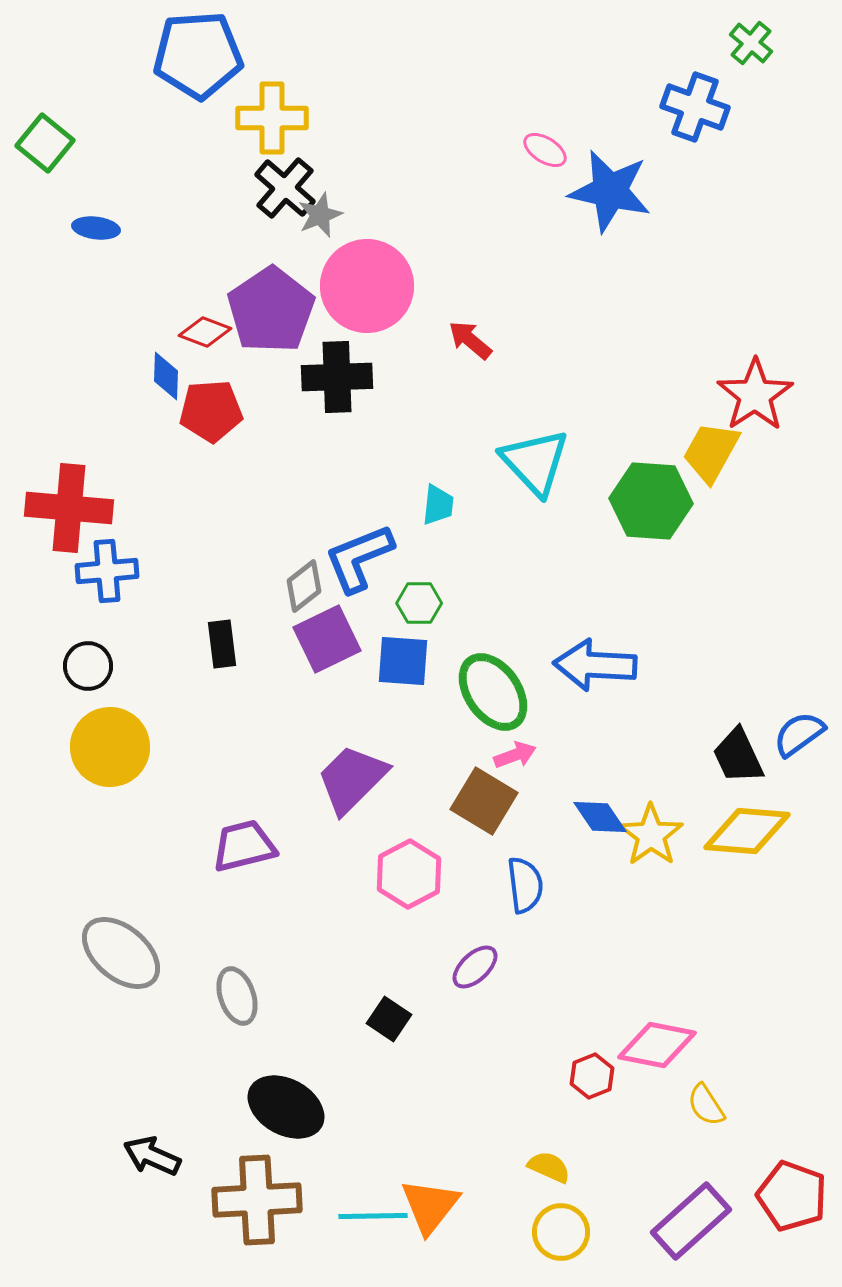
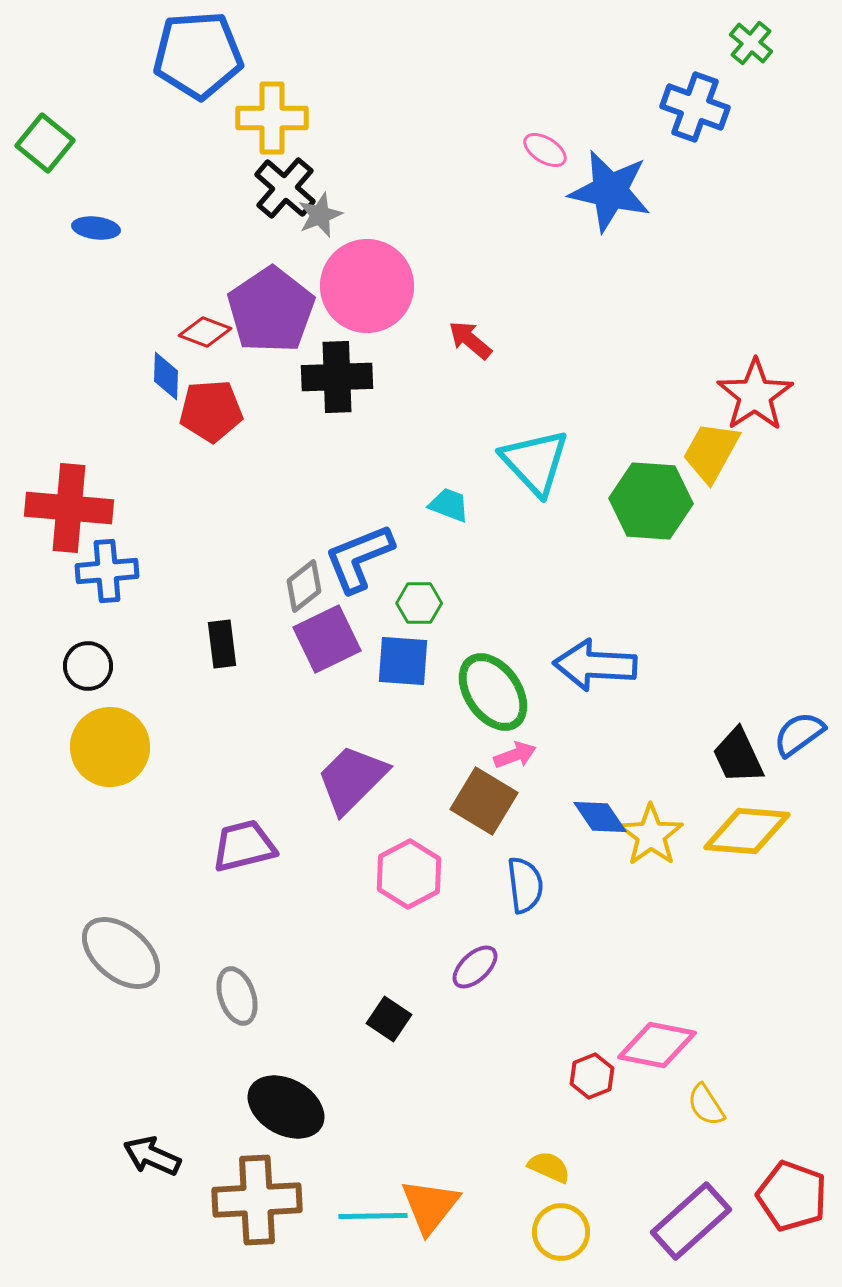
cyan trapezoid at (438, 505): moved 11 px right; rotated 75 degrees counterclockwise
